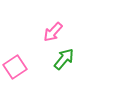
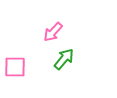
pink square: rotated 35 degrees clockwise
